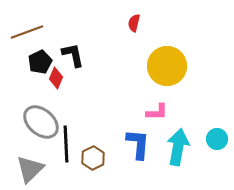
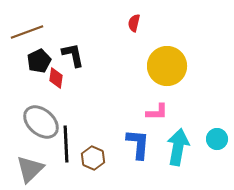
black pentagon: moved 1 px left, 1 px up
red diamond: rotated 15 degrees counterclockwise
brown hexagon: rotated 10 degrees counterclockwise
